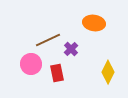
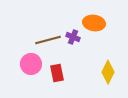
brown line: rotated 10 degrees clockwise
purple cross: moved 2 px right, 12 px up; rotated 24 degrees counterclockwise
